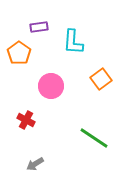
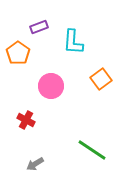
purple rectangle: rotated 12 degrees counterclockwise
orange pentagon: moved 1 px left
green line: moved 2 px left, 12 px down
